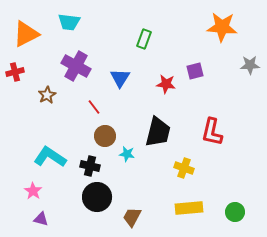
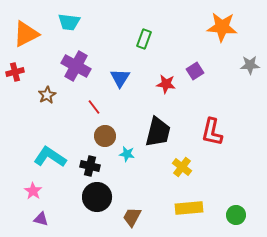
purple square: rotated 18 degrees counterclockwise
yellow cross: moved 2 px left, 1 px up; rotated 18 degrees clockwise
green circle: moved 1 px right, 3 px down
